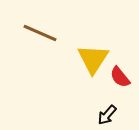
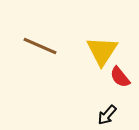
brown line: moved 13 px down
yellow triangle: moved 9 px right, 8 px up
